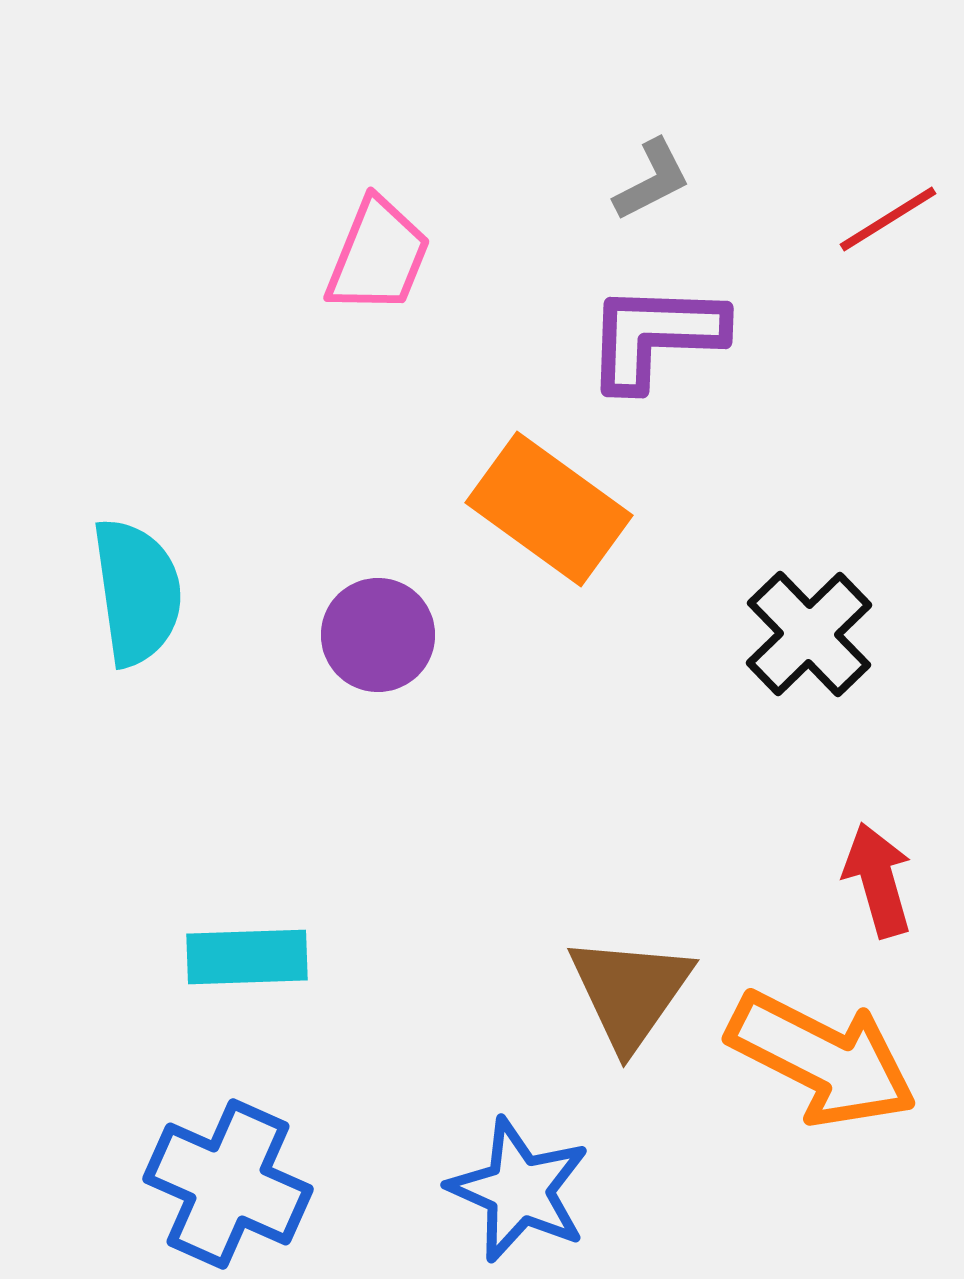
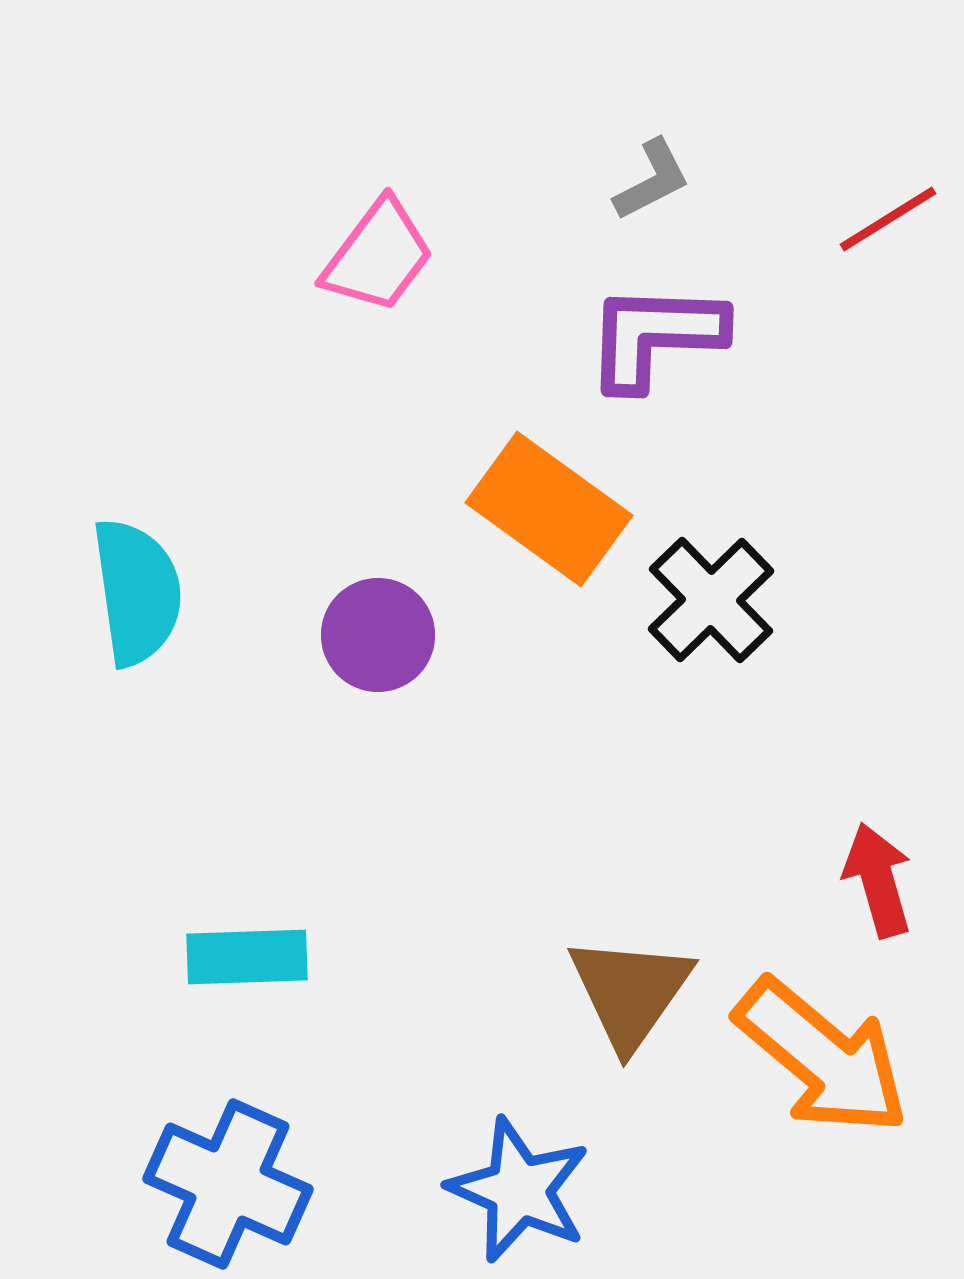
pink trapezoid: rotated 15 degrees clockwise
black cross: moved 98 px left, 34 px up
orange arrow: moved 2 px up; rotated 13 degrees clockwise
